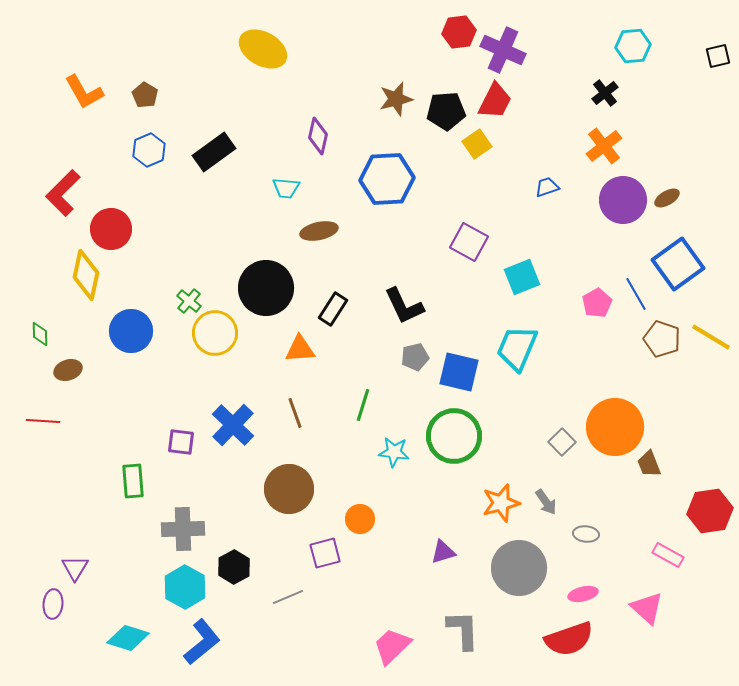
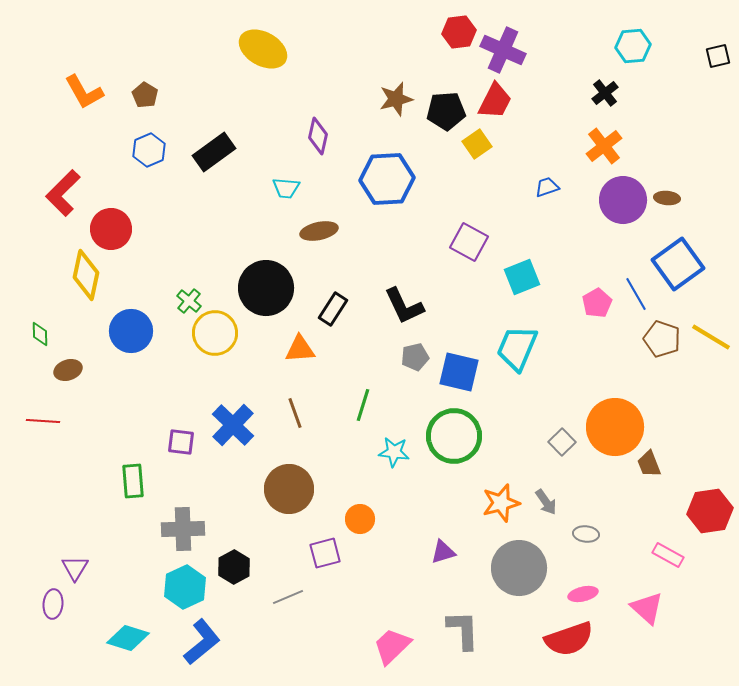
brown ellipse at (667, 198): rotated 35 degrees clockwise
cyan hexagon at (185, 587): rotated 6 degrees clockwise
